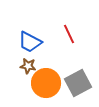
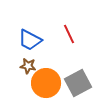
blue trapezoid: moved 2 px up
